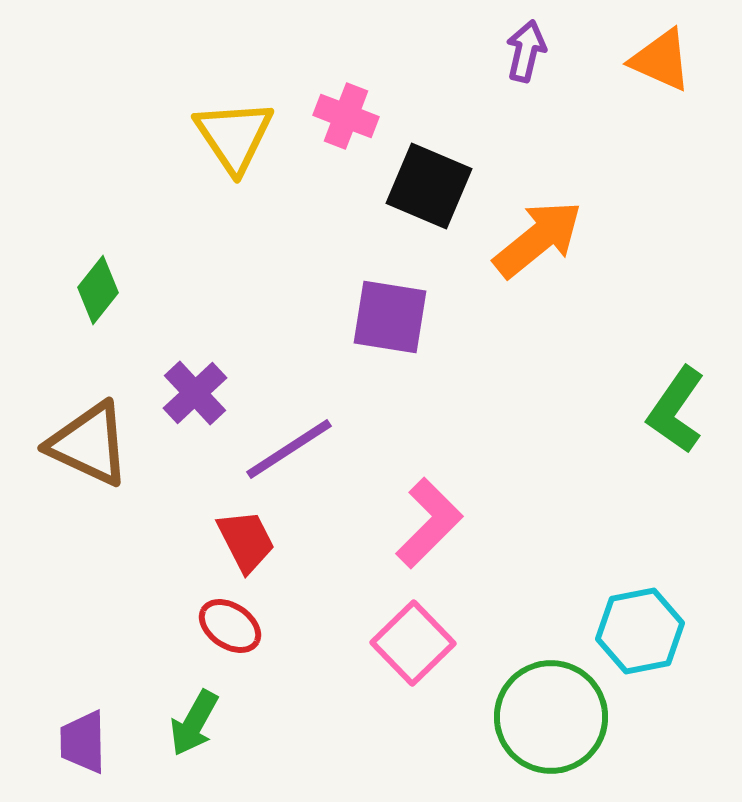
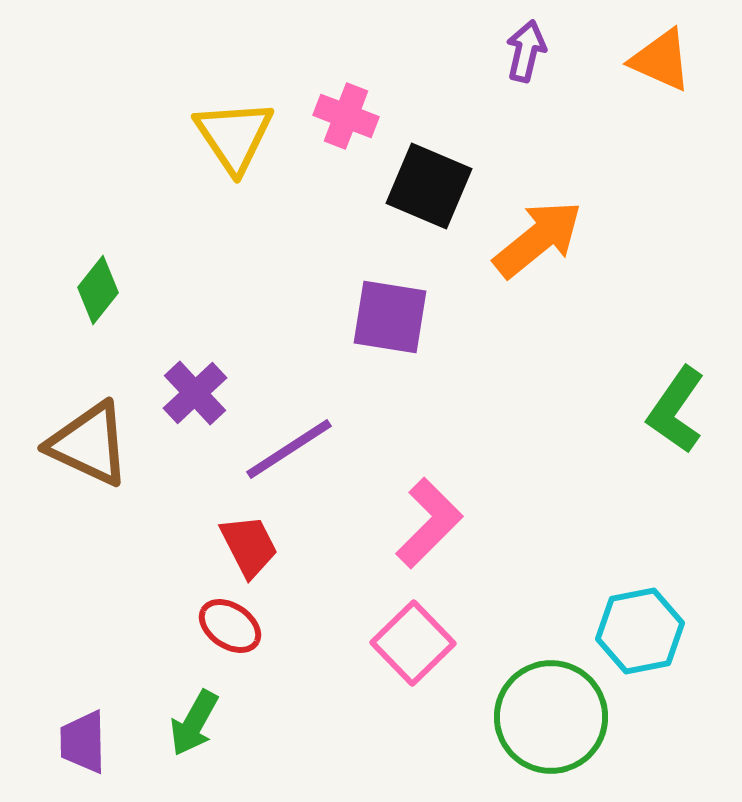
red trapezoid: moved 3 px right, 5 px down
